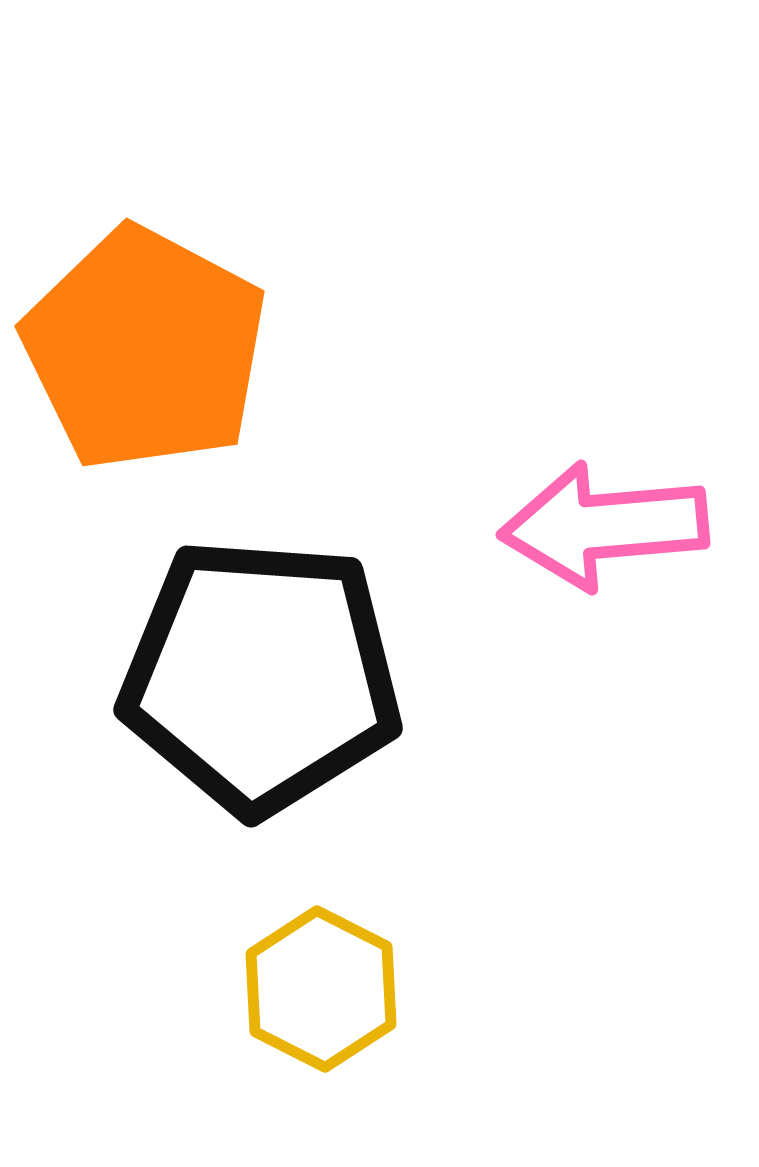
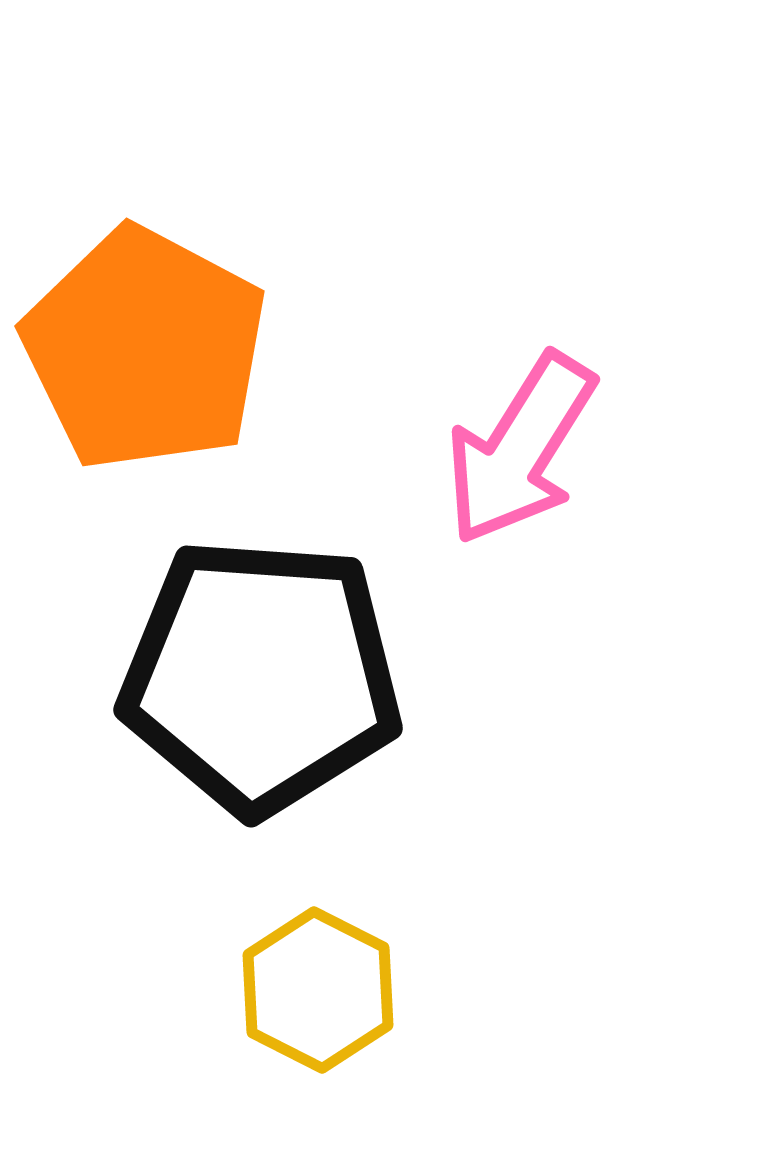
pink arrow: moved 84 px left, 77 px up; rotated 53 degrees counterclockwise
yellow hexagon: moved 3 px left, 1 px down
